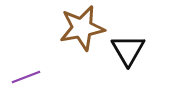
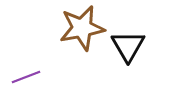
black triangle: moved 4 px up
